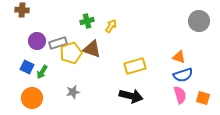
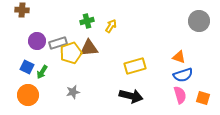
brown triangle: moved 3 px left, 1 px up; rotated 24 degrees counterclockwise
orange circle: moved 4 px left, 3 px up
